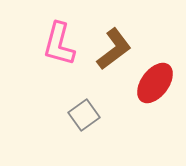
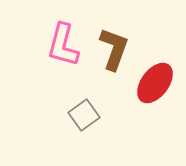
pink L-shape: moved 4 px right, 1 px down
brown L-shape: rotated 33 degrees counterclockwise
